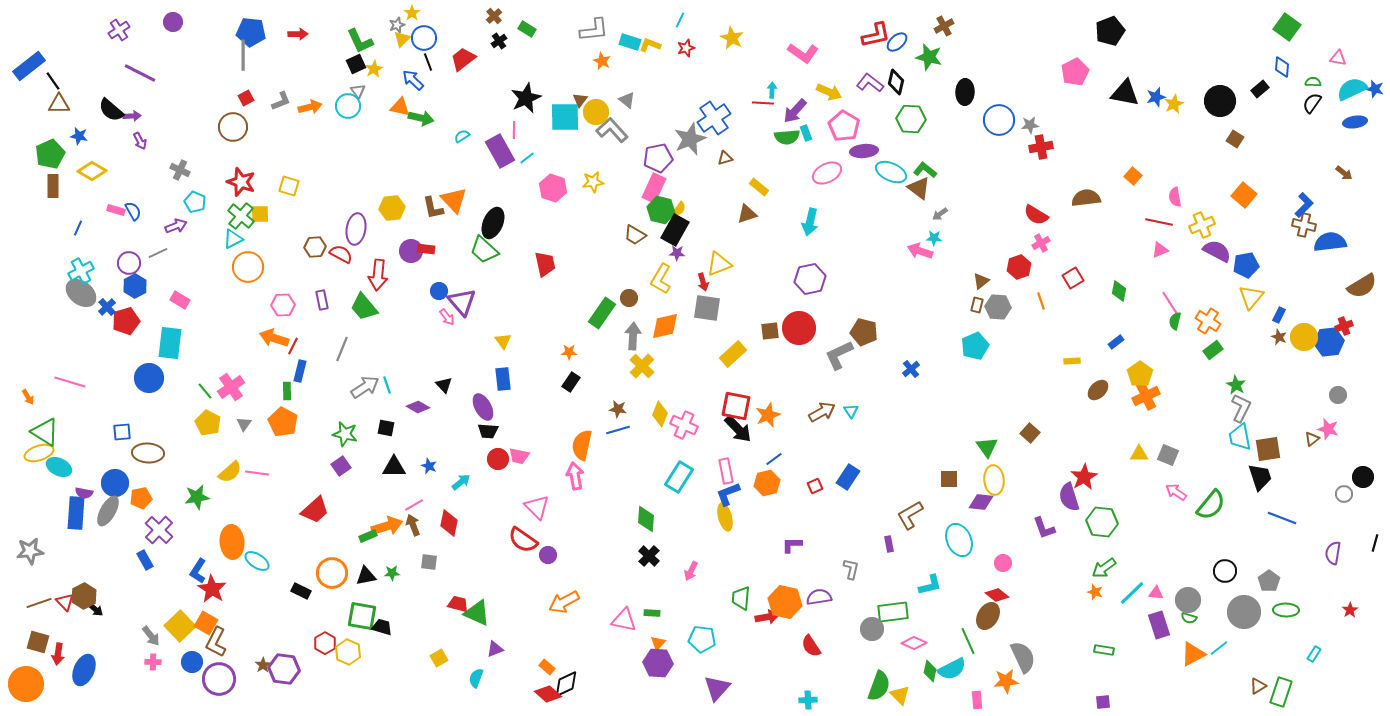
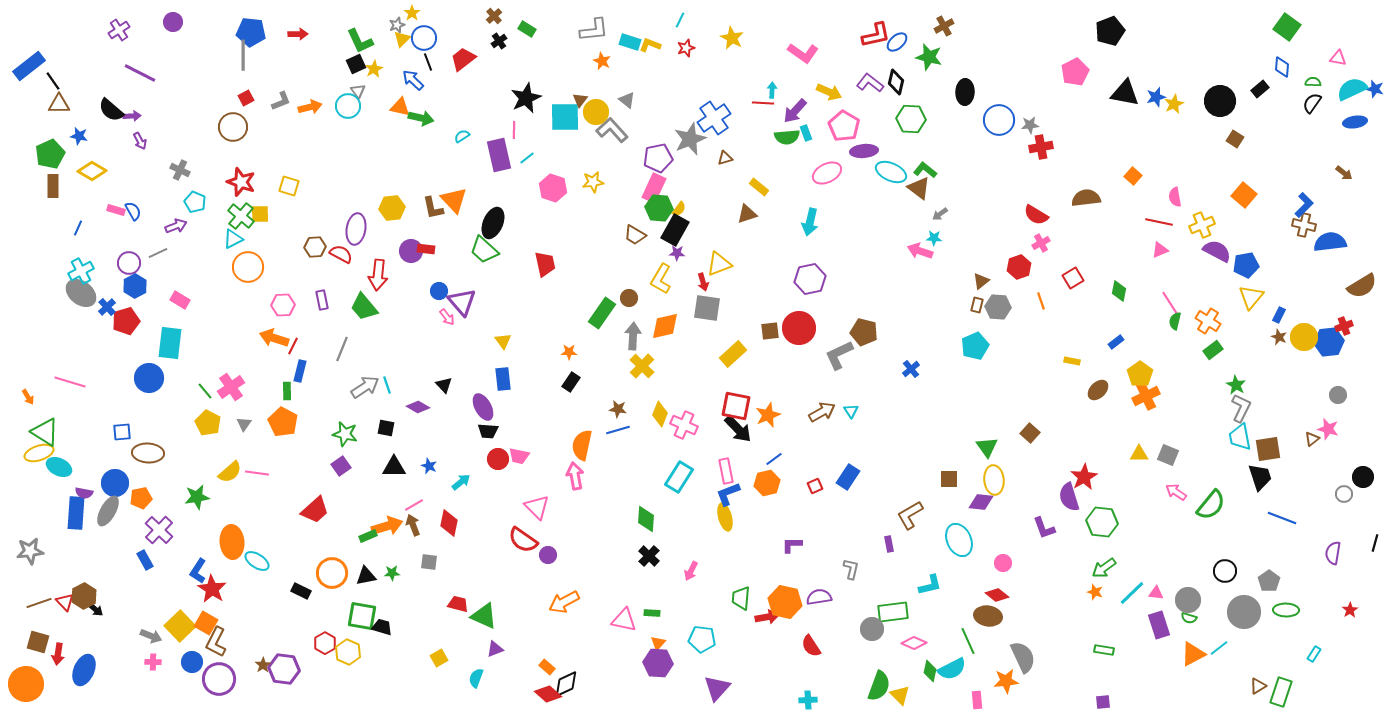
purple rectangle at (500, 151): moved 1 px left, 4 px down; rotated 16 degrees clockwise
green hexagon at (661, 210): moved 2 px left, 2 px up; rotated 8 degrees counterclockwise
yellow rectangle at (1072, 361): rotated 14 degrees clockwise
green triangle at (477, 613): moved 7 px right, 3 px down
brown ellipse at (988, 616): rotated 68 degrees clockwise
gray arrow at (151, 636): rotated 30 degrees counterclockwise
